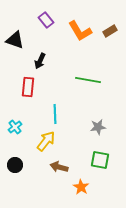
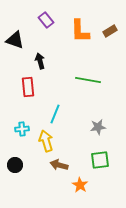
orange L-shape: rotated 30 degrees clockwise
black arrow: rotated 140 degrees clockwise
red rectangle: rotated 12 degrees counterclockwise
cyan line: rotated 24 degrees clockwise
cyan cross: moved 7 px right, 2 px down; rotated 32 degrees clockwise
yellow arrow: rotated 55 degrees counterclockwise
green square: rotated 18 degrees counterclockwise
brown arrow: moved 2 px up
orange star: moved 1 px left, 2 px up
